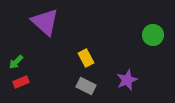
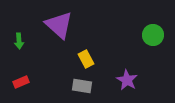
purple triangle: moved 14 px right, 3 px down
yellow rectangle: moved 1 px down
green arrow: moved 3 px right, 21 px up; rotated 49 degrees counterclockwise
purple star: rotated 20 degrees counterclockwise
gray rectangle: moved 4 px left; rotated 18 degrees counterclockwise
